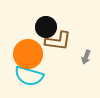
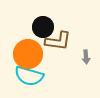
black circle: moved 3 px left
gray arrow: rotated 24 degrees counterclockwise
